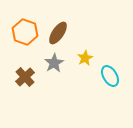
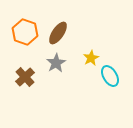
yellow star: moved 6 px right
gray star: moved 2 px right
